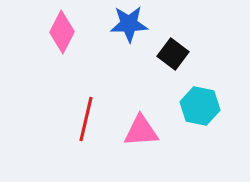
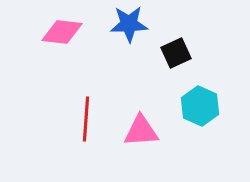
pink diamond: rotated 69 degrees clockwise
black square: moved 3 px right, 1 px up; rotated 28 degrees clockwise
cyan hexagon: rotated 12 degrees clockwise
red line: rotated 9 degrees counterclockwise
